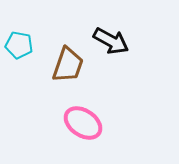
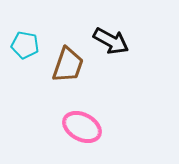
cyan pentagon: moved 6 px right
pink ellipse: moved 1 px left, 4 px down; rotated 6 degrees counterclockwise
